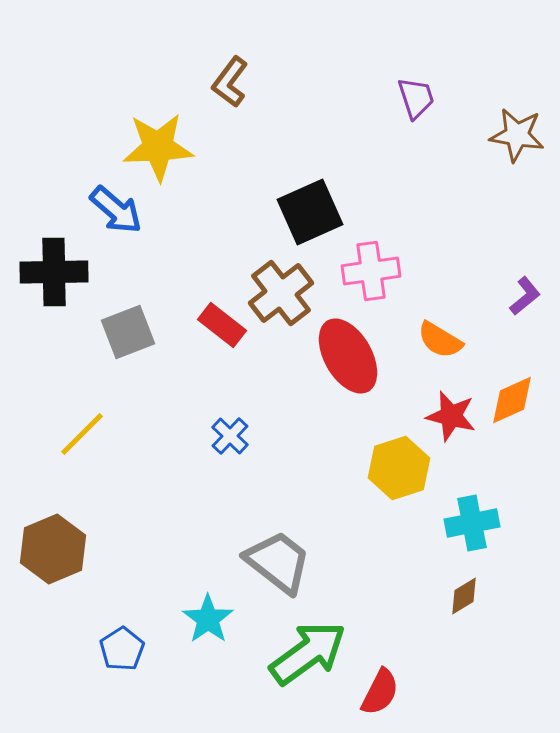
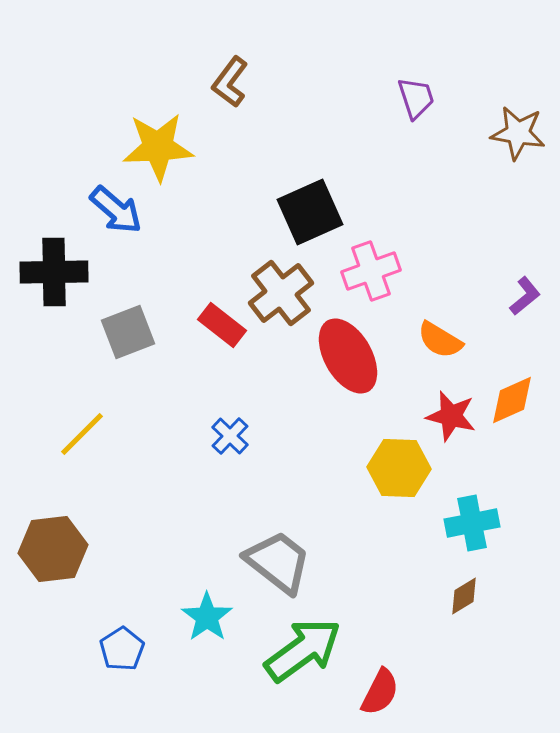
brown star: moved 1 px right, 2 px up
pink cross: rotated 12 degrees counterclockwise
yellow hexagon: rotated 20 degrees clockwise
brown hexagon: rotated 16 degrees clockwise
cyan star: moved 1 px left, 2 px up
green arrow: moved 5 px left, 3 px up
